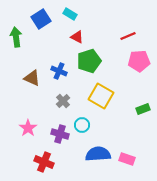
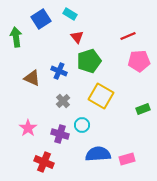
red triangle: rotated 24 degrees clockwise
pink rectangle: rotated 35 degrees counterclockwise
